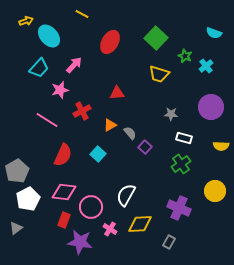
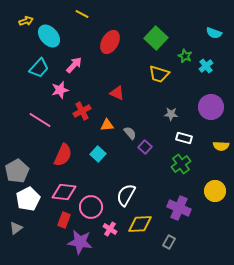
red triangle: rotated 28 degrees clockwise
pink line: moved 7 px left
orange triangle: moved 3 px left; rotated 24 degrees clockwise
